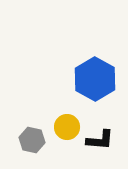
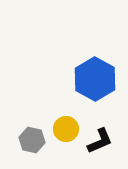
yellow circle: moved 1 px left, 2 px down
black L-shape: moved 1 px down; rotated 28 degrees counterclockwise
